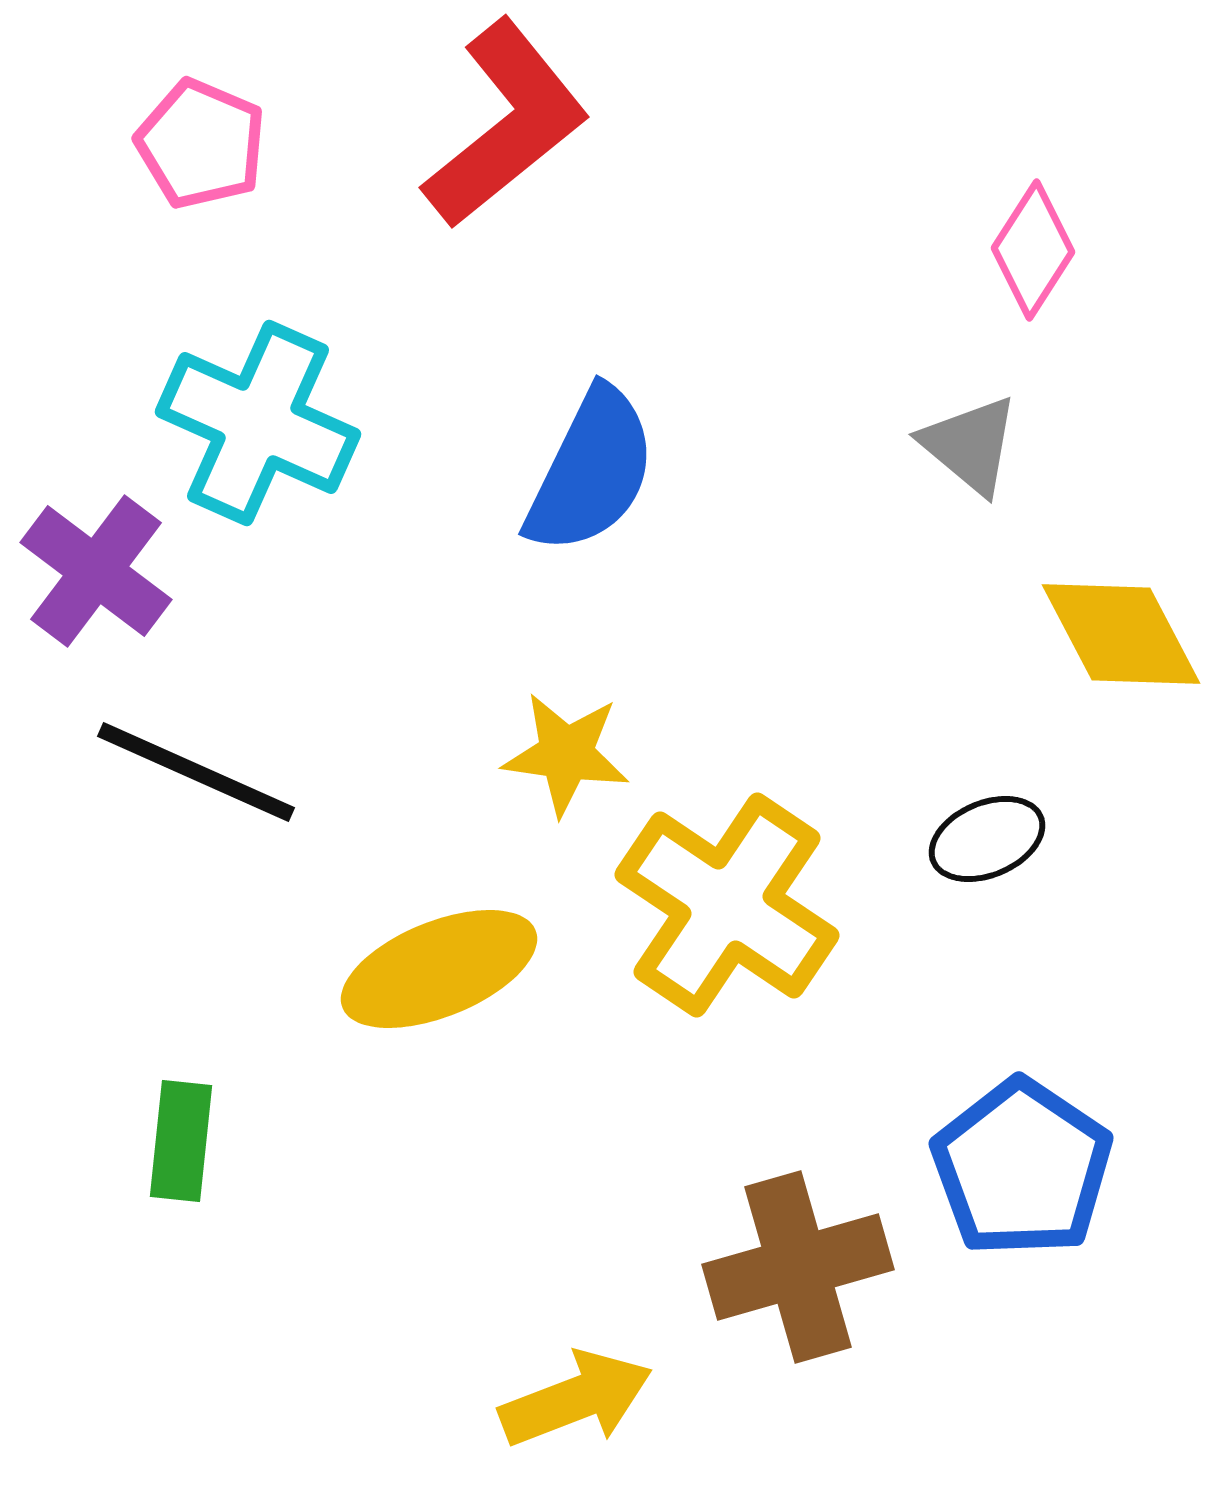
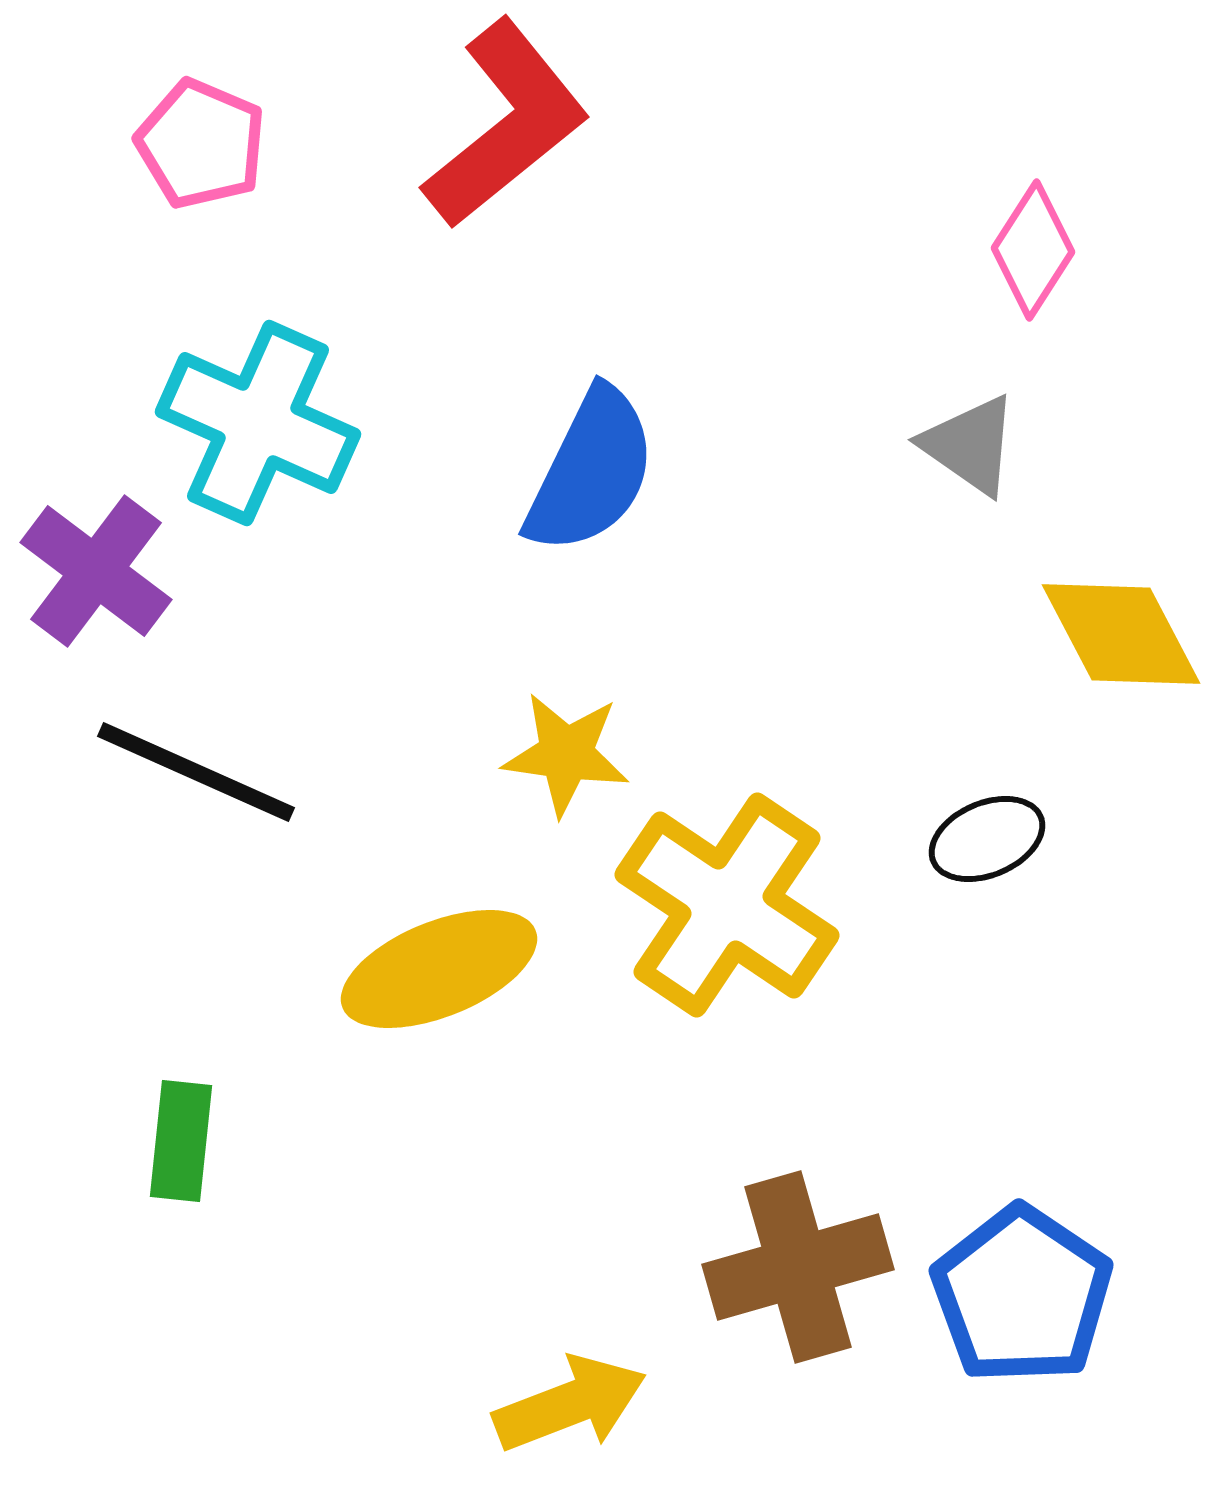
gray triangle: rotated 5 degrees counterclockwise
blue pentagon: moved 127 px down
yellow arrow: moved 6 px left, 5 px down
